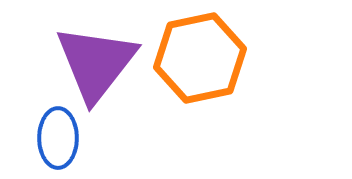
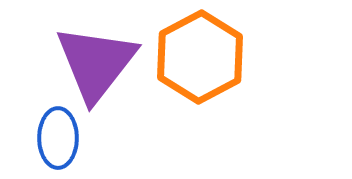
orange hexagon: moved 1 px up; rotated 16 degrees counterclockwise
